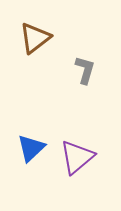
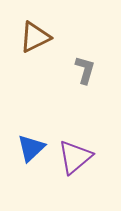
brown triangle: moved 1 px up; rotated 12 degrees clockwise
purple triangle: moved 2 px left
